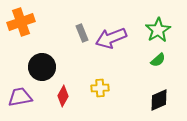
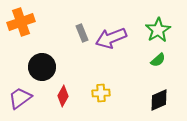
yellow cross: moved 1 px right, 5 px down
purple trapezoid: moved 1 px down; rotated 25 degrees counterclockwise
